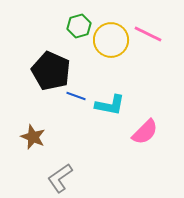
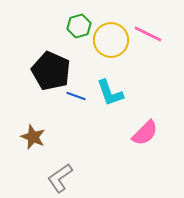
cyan L-shape: moved 12 px up; rotated 60 degrees clockwise
pink semicircle: moved 1 px down
